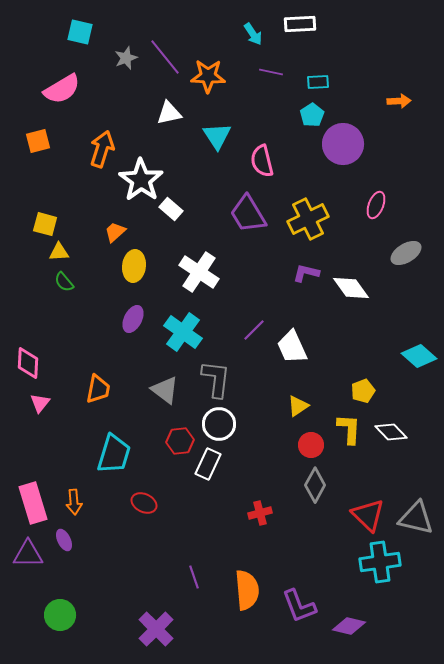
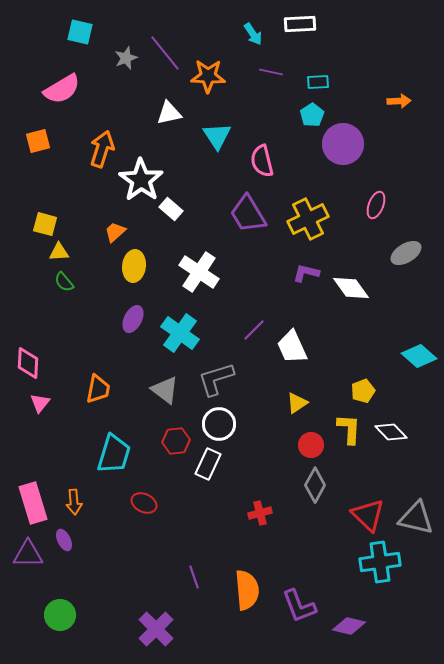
purple line at (165, 57): moved 4 px up
cyan cross at (183, 332): moved 3 px left, 1 px down
gray L-shape at (216, 379): rotated 114 degrees counterclockwise
yellow triangle at (298, 406): moved 1 px left, 3 px up
red hexagon at (180, 441): moved 4 px left
